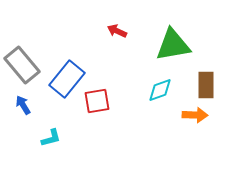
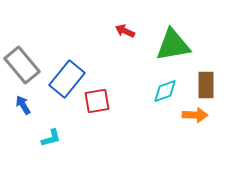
red arrow: moved 8 px right
cyan diamond: moved 5 px right, 1 px down
